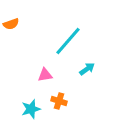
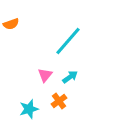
cyan arrow: moved 17 px left, 8 px down
pink triangle: rotated 42 degrees counterclockwise
orange cross: rotated 35 degrees clockwise
cyan star: moved 2 px left
